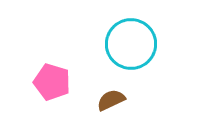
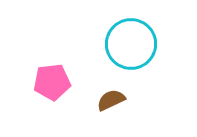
pink pentagon: rotated 24 degrees counterclockwise
